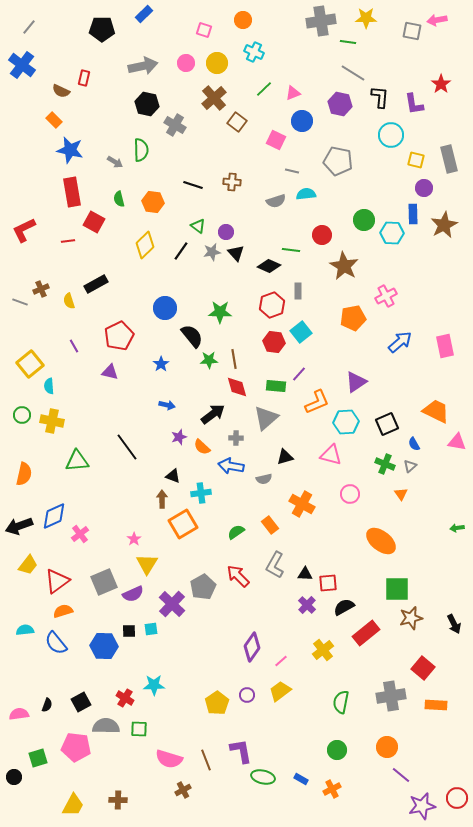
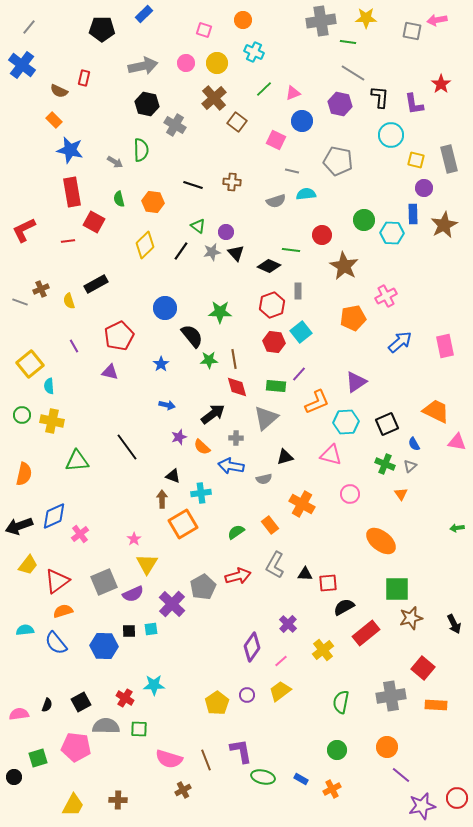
brown semicircle at (61, 91): moved 2 px left
red arrow at (238, 576): rotated 120 degrees clockwise
purple cross at (307, 605): moved 19 px left, 19 px down
